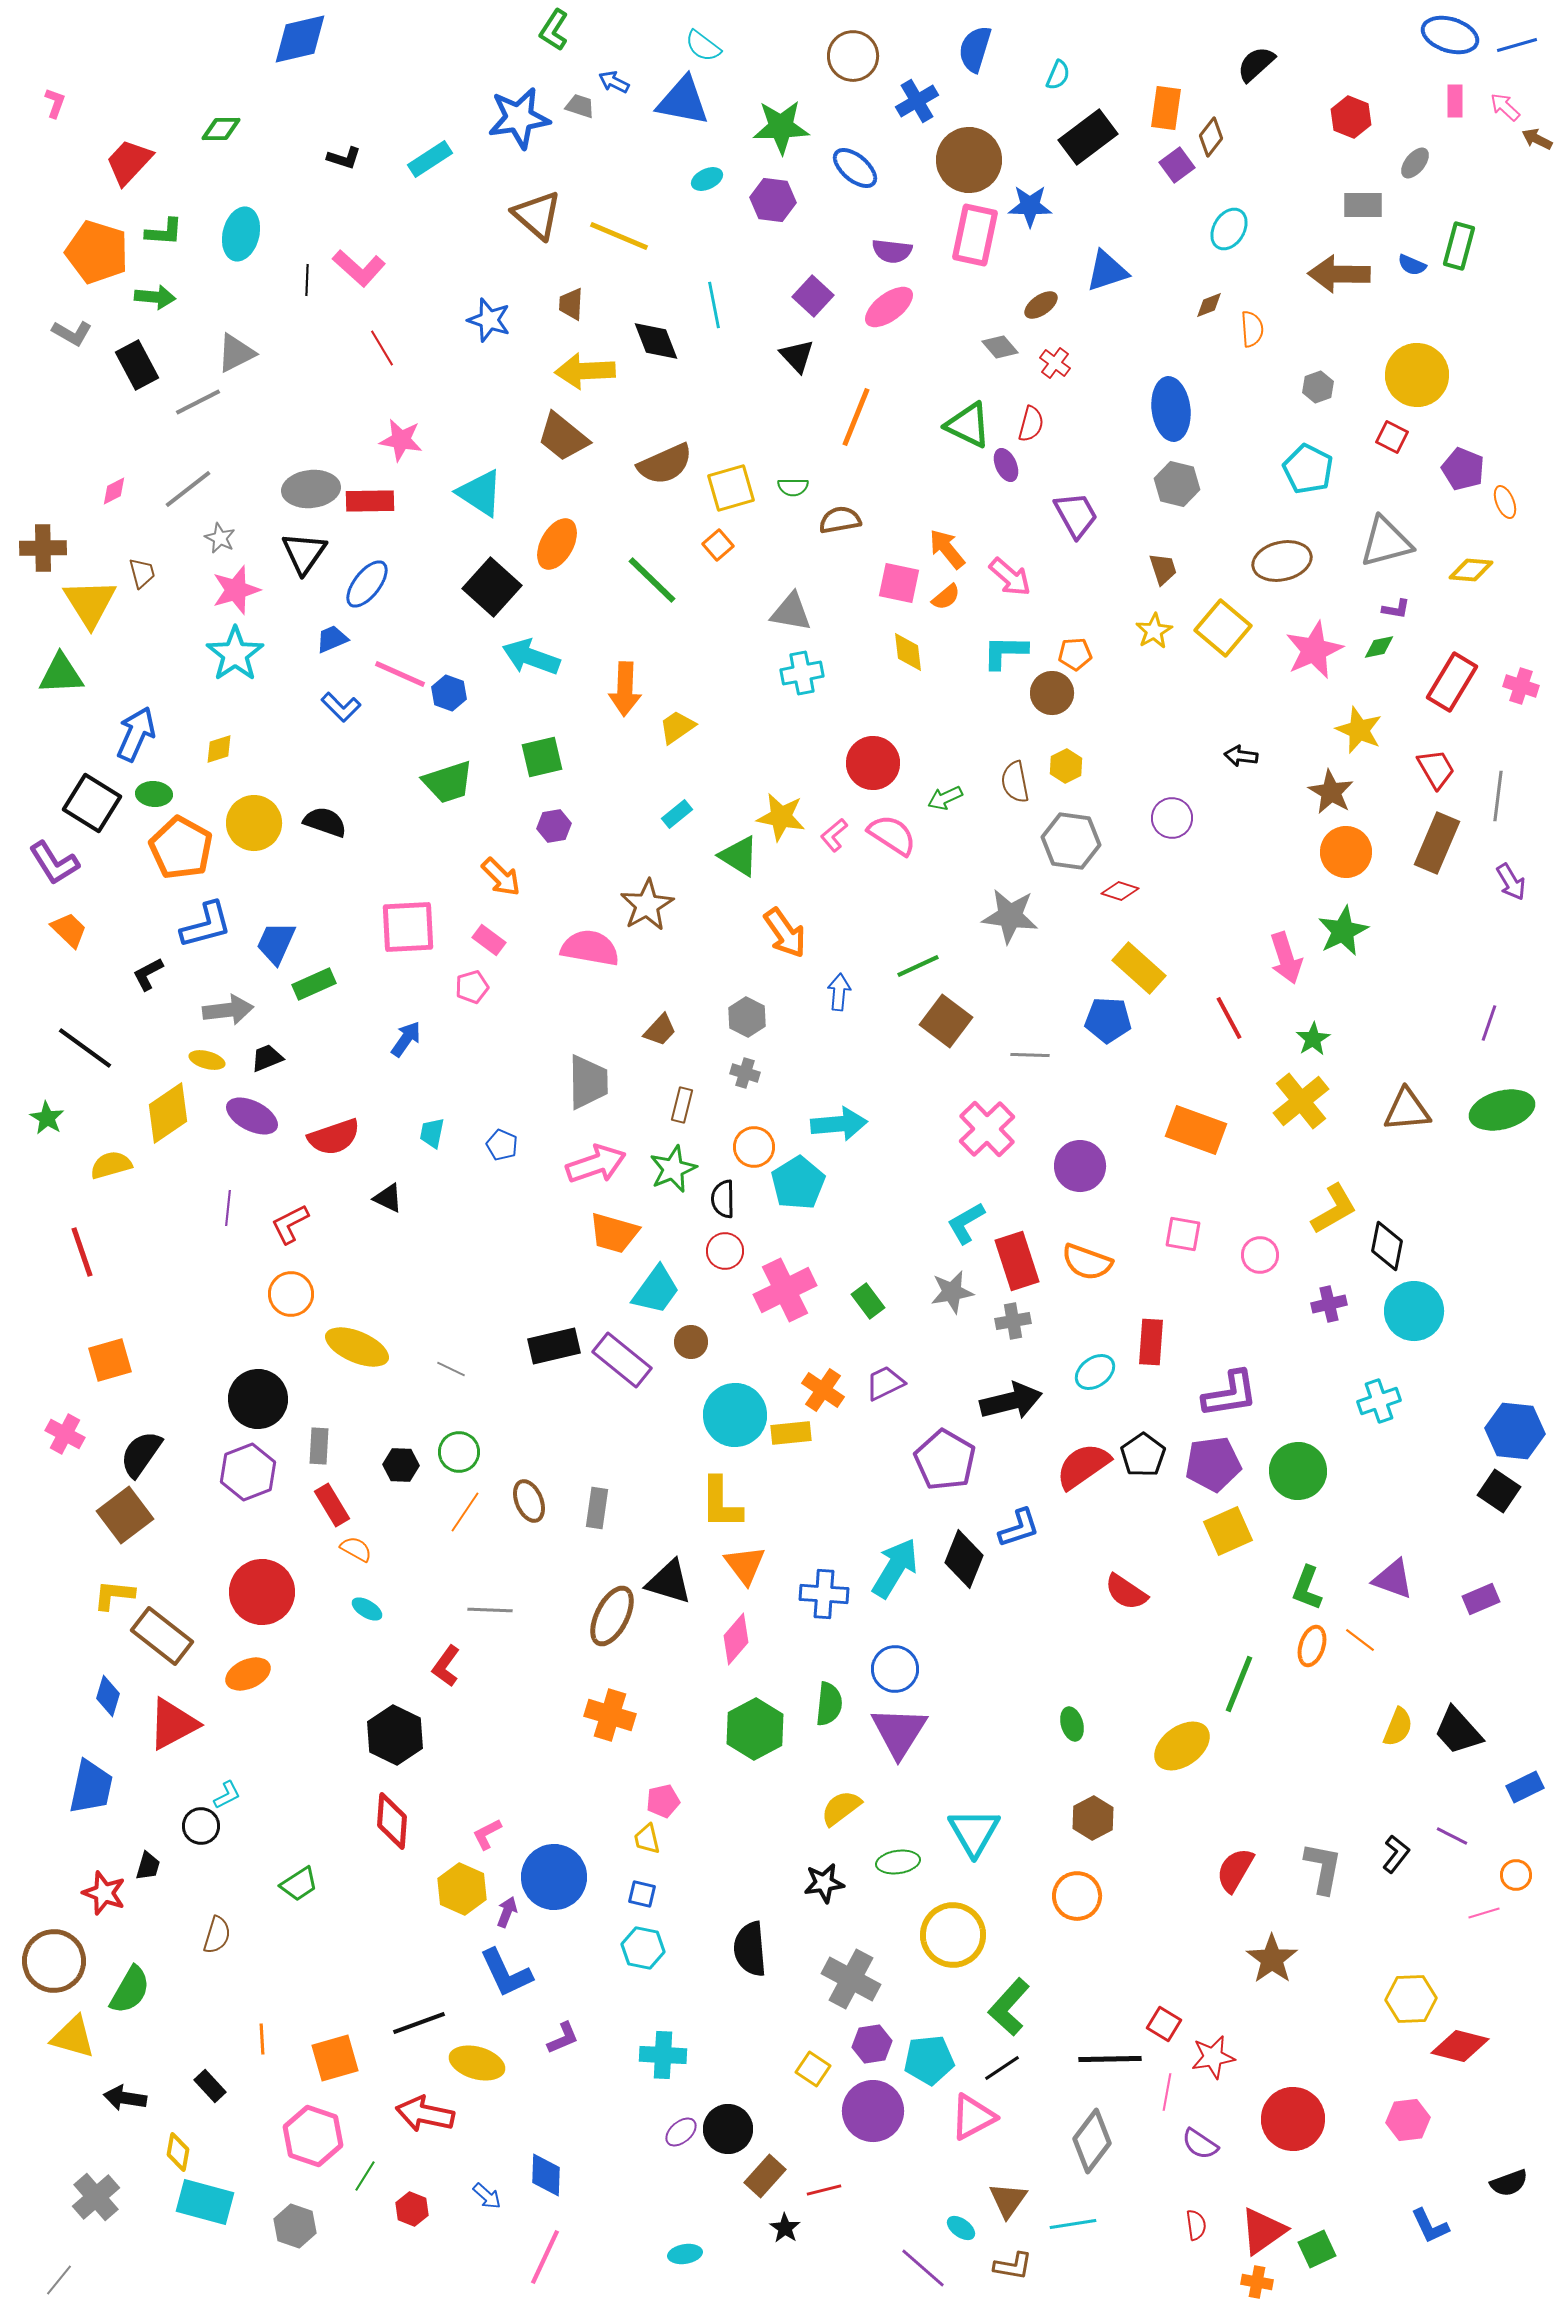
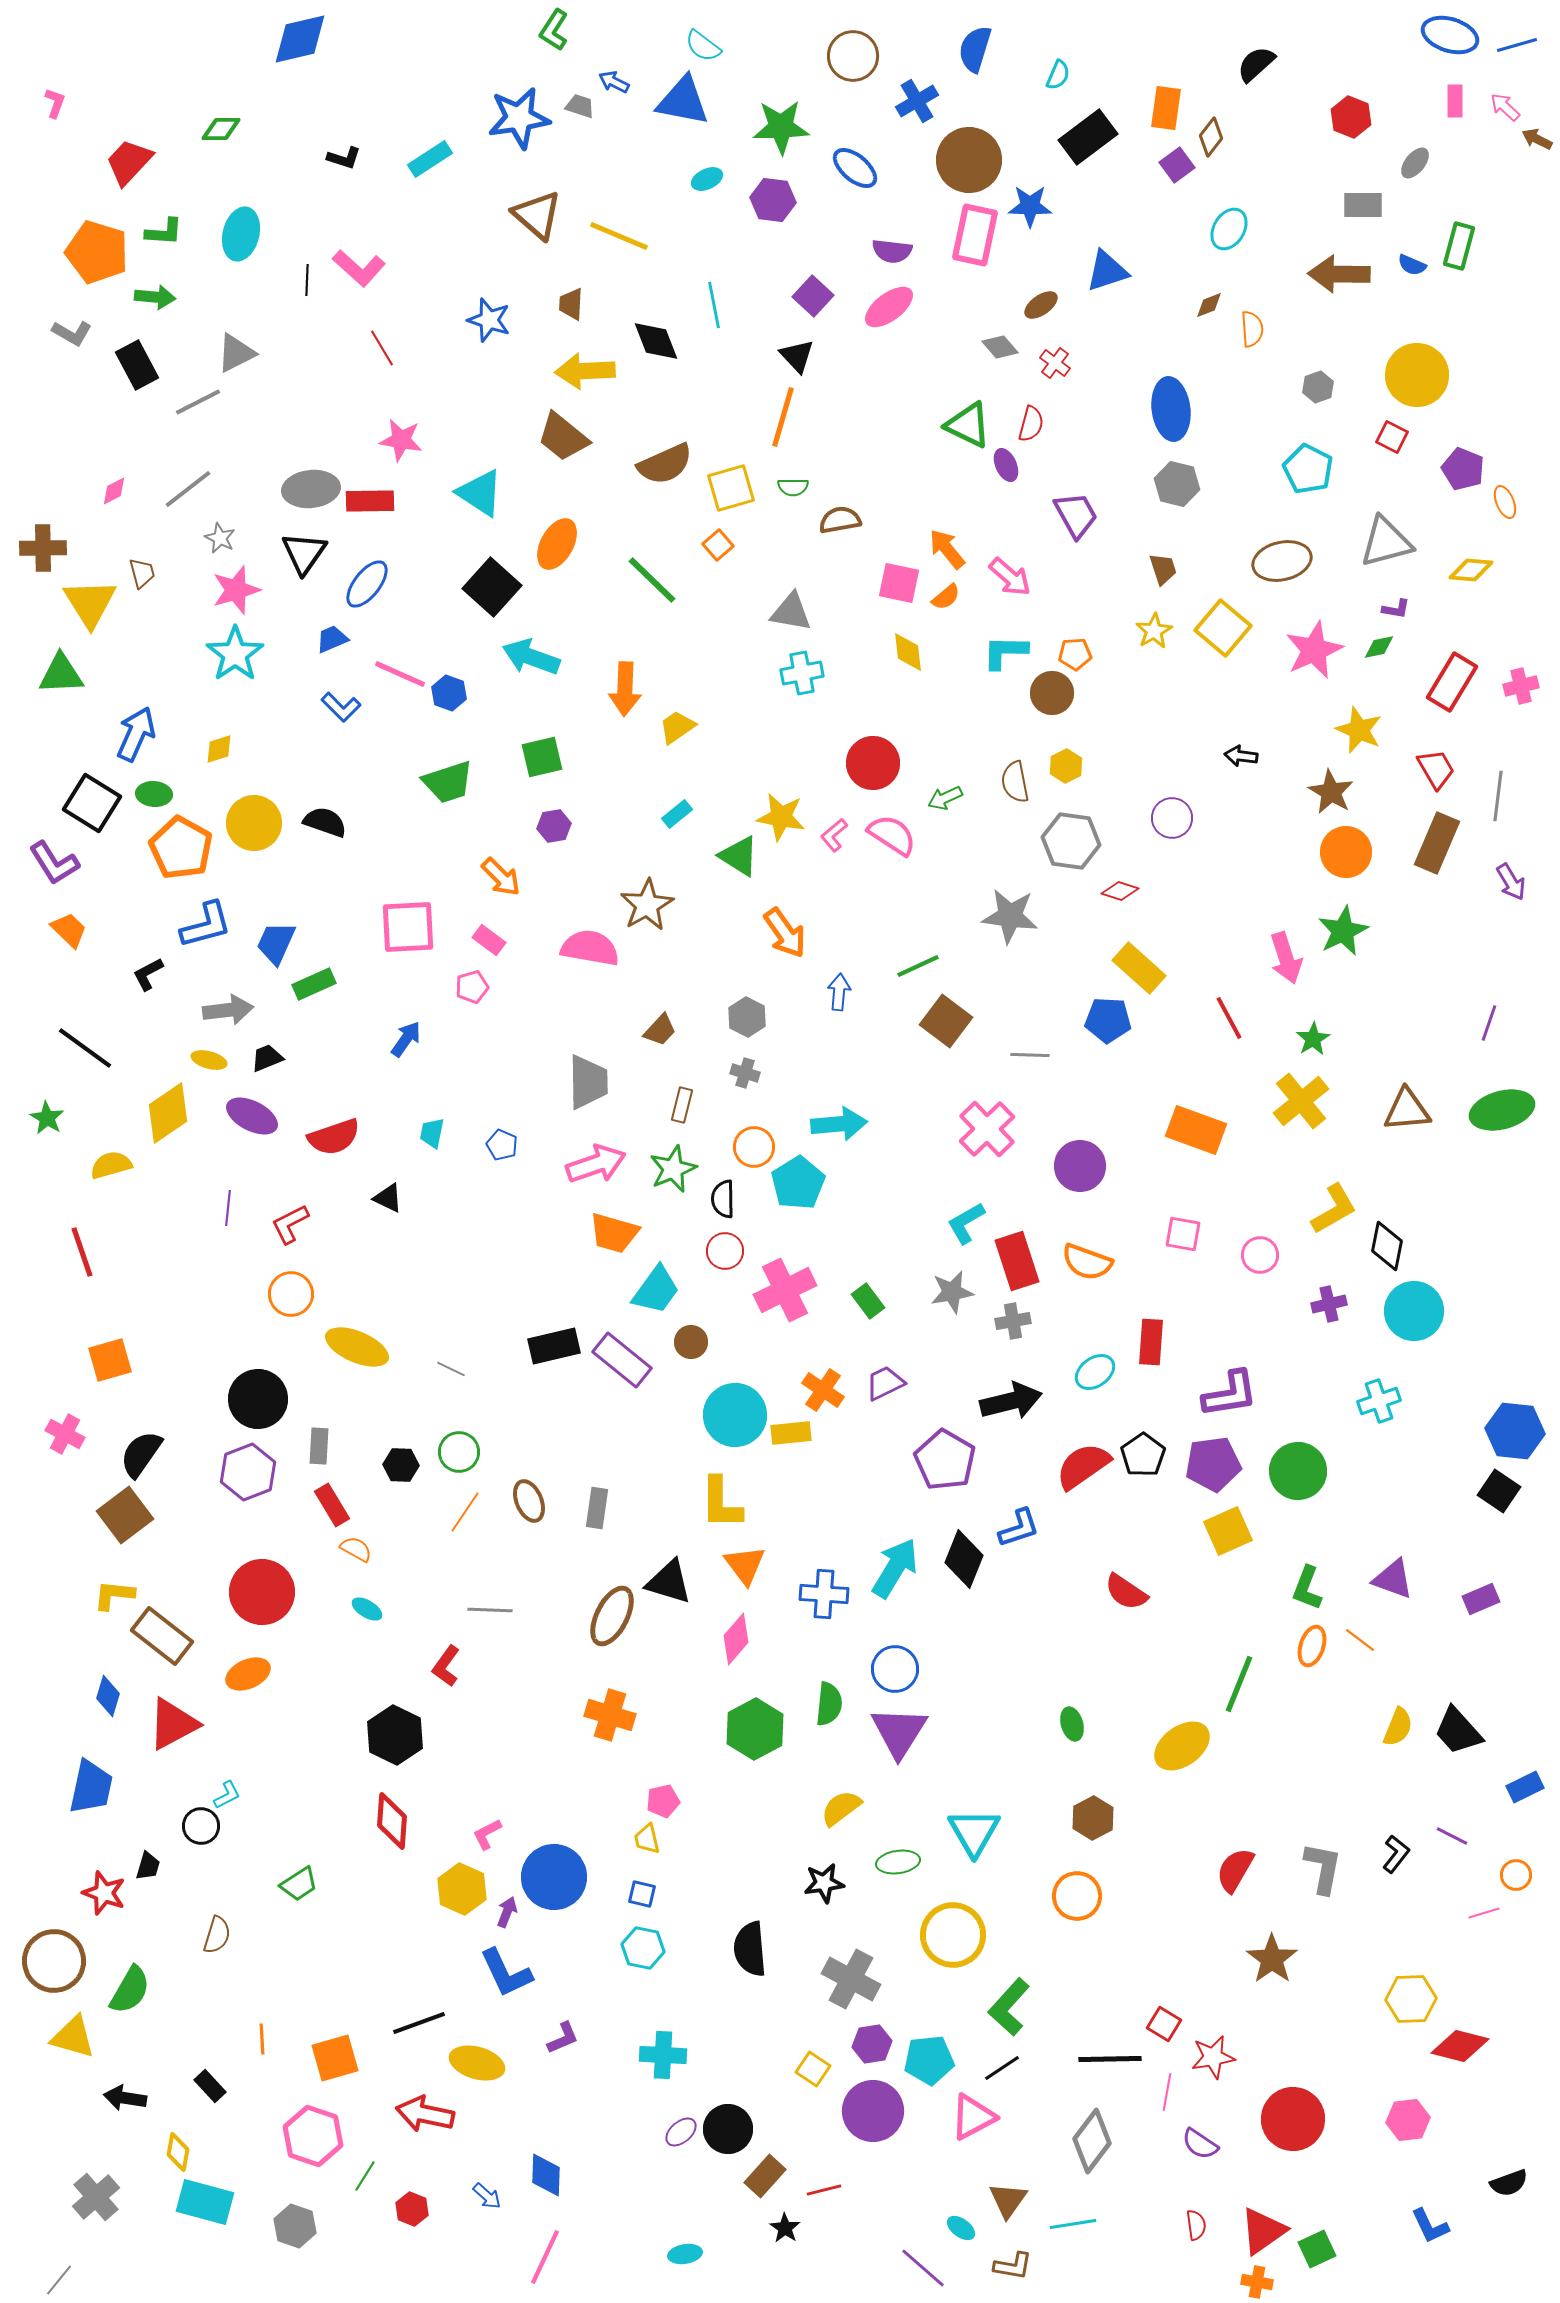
orange line at (856, 417): moved 73 px left; rotated 6 degrees counterclockwise
pink cross at (1521, 686): rotated 32 degrees counterclockwise
yellow ellipse at (207, 1060): moved 2 px right
